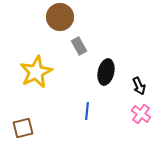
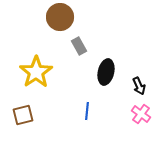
yellow star: rotated 8 degrees counterclockwise
brown square: moved 13 px up
